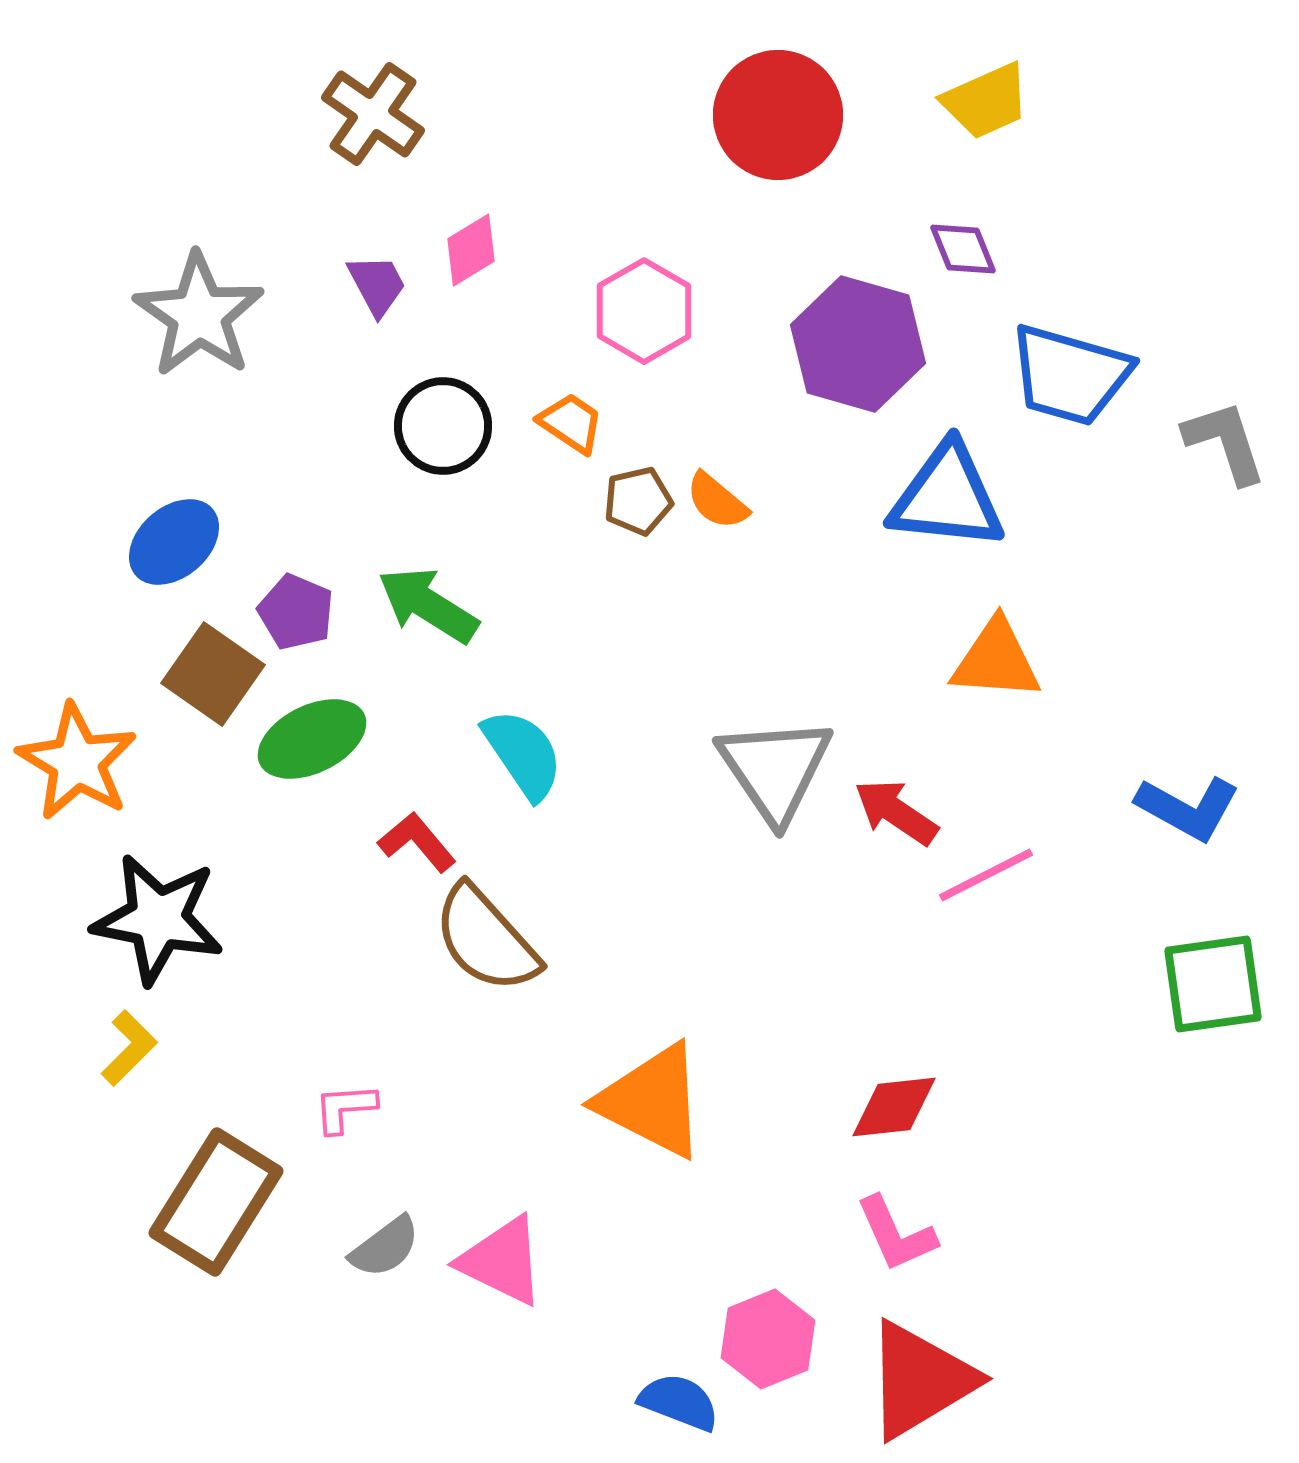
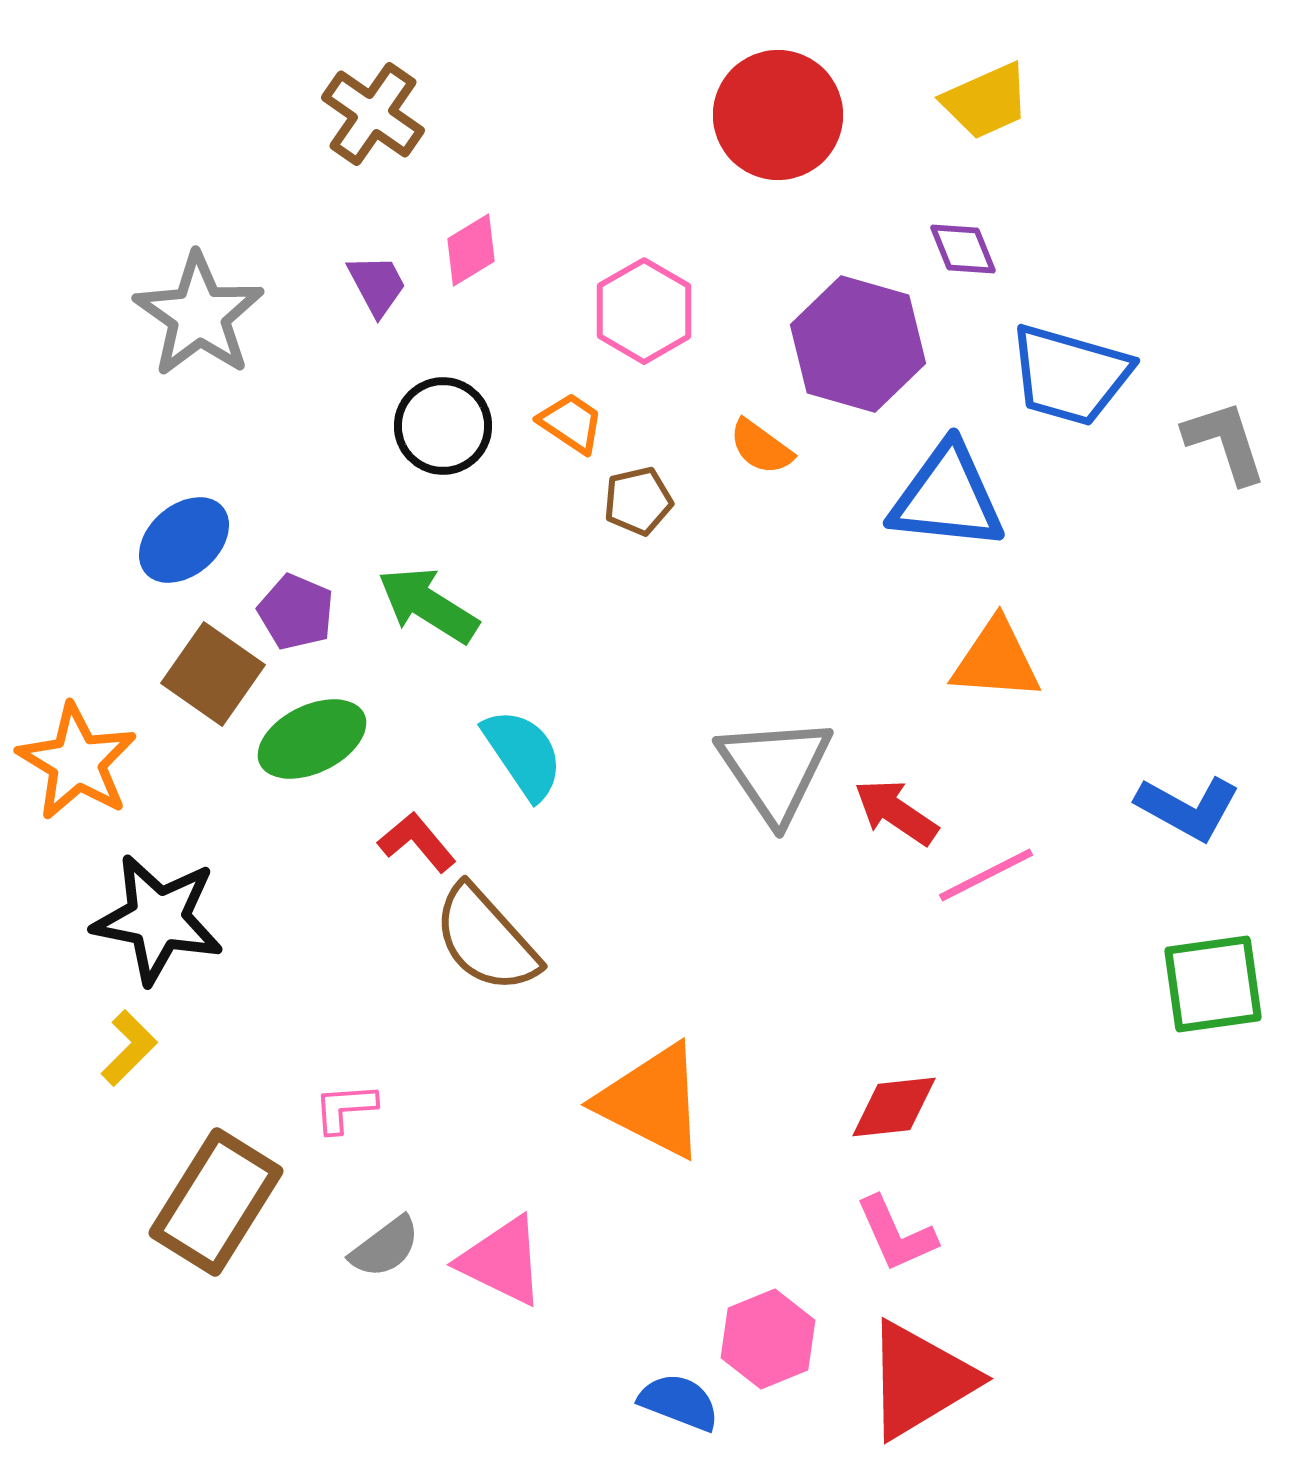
orange semicircle at (717, 501): moved 44 px right, 54 px up; rotated 4 degrees counterclockwise
blue ellipse at (174, 542): moved 10 px right, 2 px up
